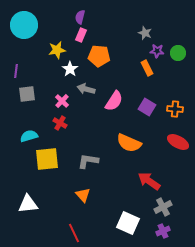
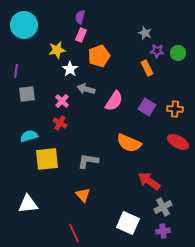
orange pentagon: rotated 25 degrees counterclockwise
purple cross: rotated 16 degrees clockwise
